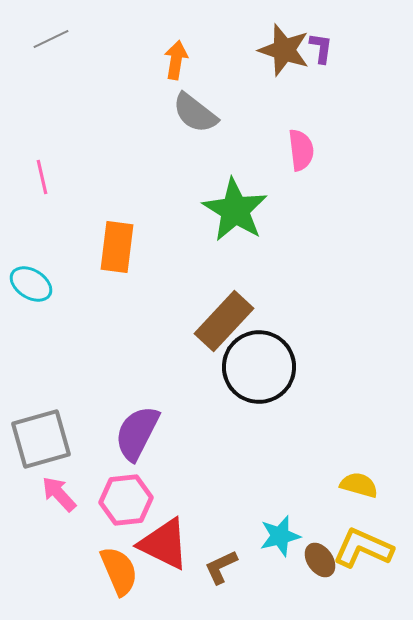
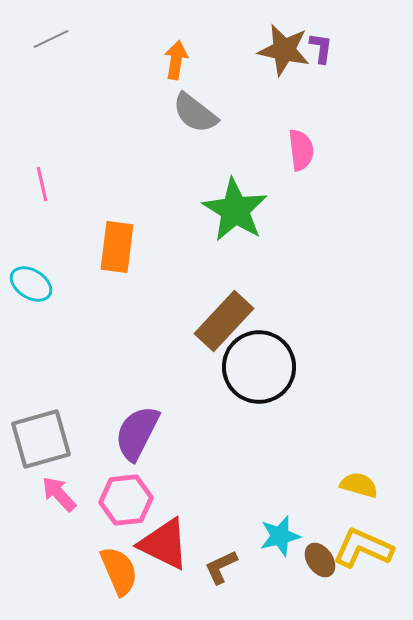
brown star: rotated 6 degrees counterclockwise
pink line: moved 7 px down
